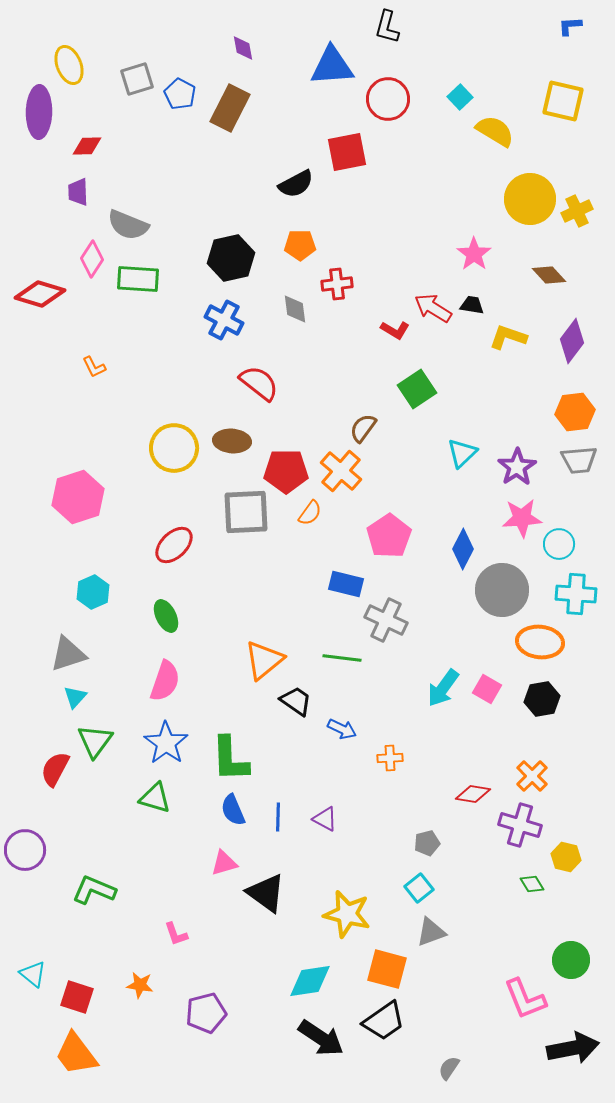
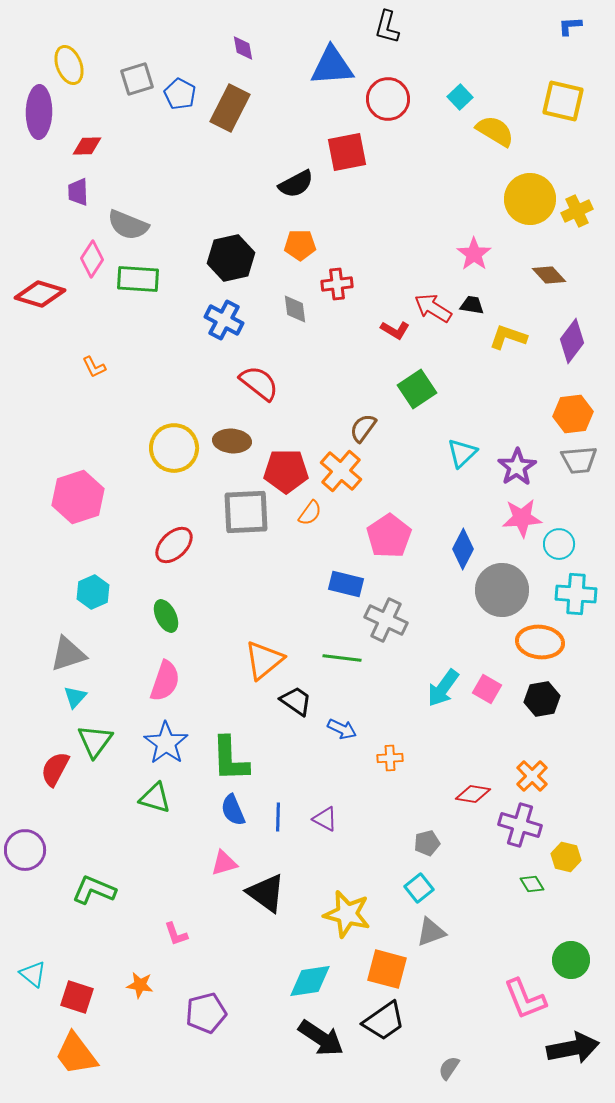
orange hexagon at (575, 412): moved 2 px left, 2 px down
